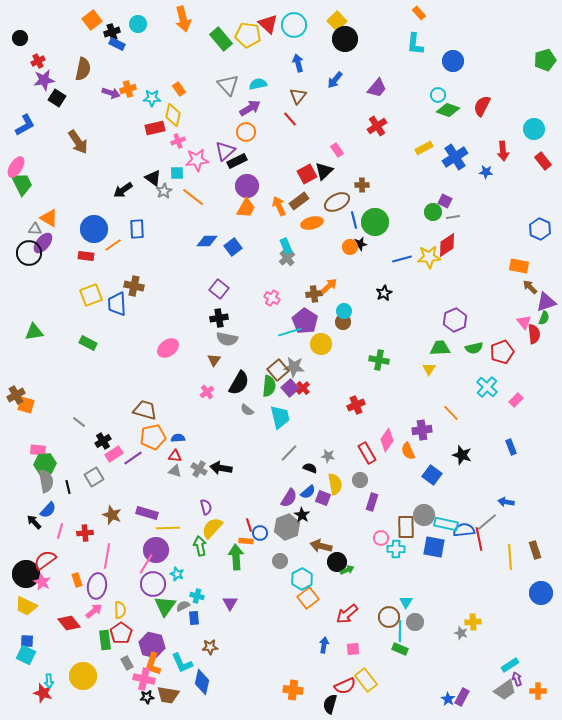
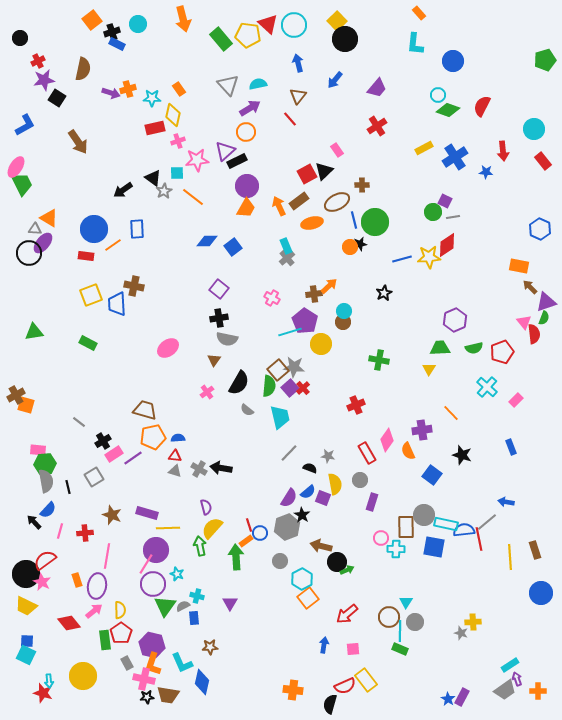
orange rectangle at (246, 541): rotated 40 degrees counterclockwise
